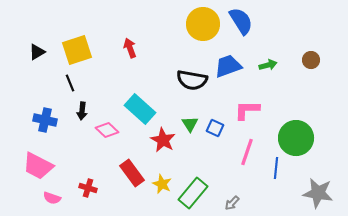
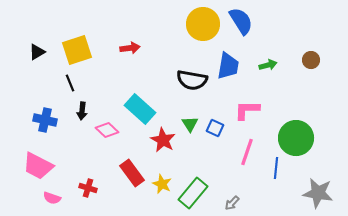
red arrow: rotated 102 degrees clockwise
blue trapezoid: rotated 120 degrees clockwise
